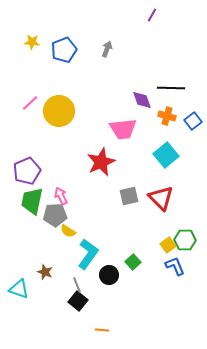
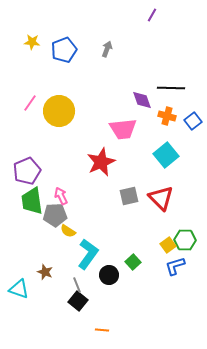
pink line: rotated 12 degrees counterclockwise
green trapezoid: rotated 20 degrees counterclockwise
blue L-shape: rotated 85 degrees counterclockwise
